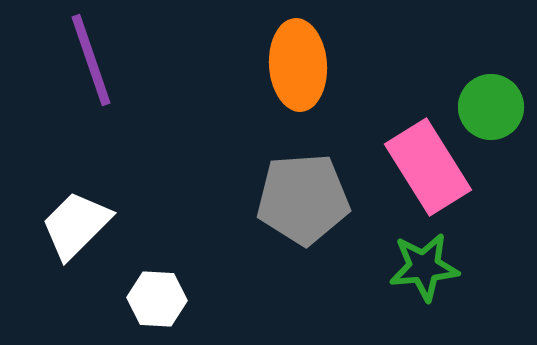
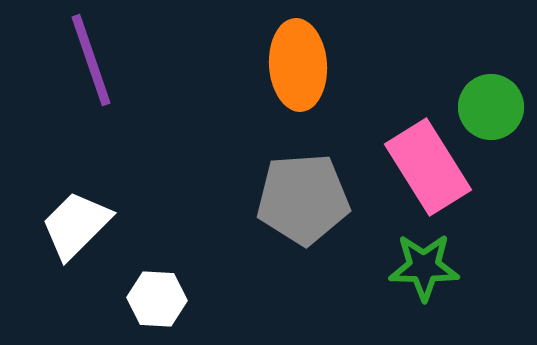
green star: rotated 6 degrees clockwise
